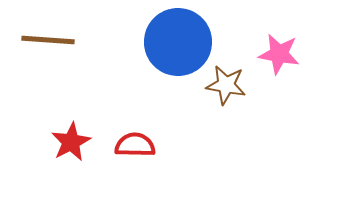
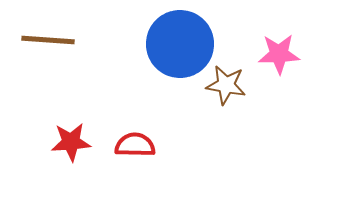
blue circle: moved 2 px right, 2 px down
pink star: rotated 12 degrees counterclockwise
red star: rotated 24 degrees clockwise
